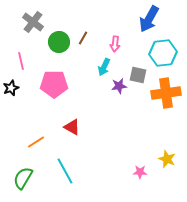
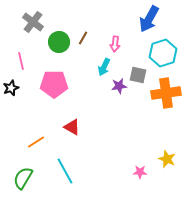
cyan hexagon: rotated 12 degrees counterclockwise
